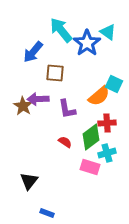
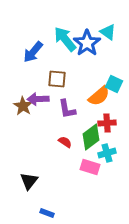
cyan arrow: moved 4 px right, 9 px down
brown square: moved 2 px right, 6 px down
